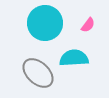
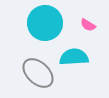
pink semicircle: rotated 84 degrees clockwise
cyan semicircle: moved 1 px up
